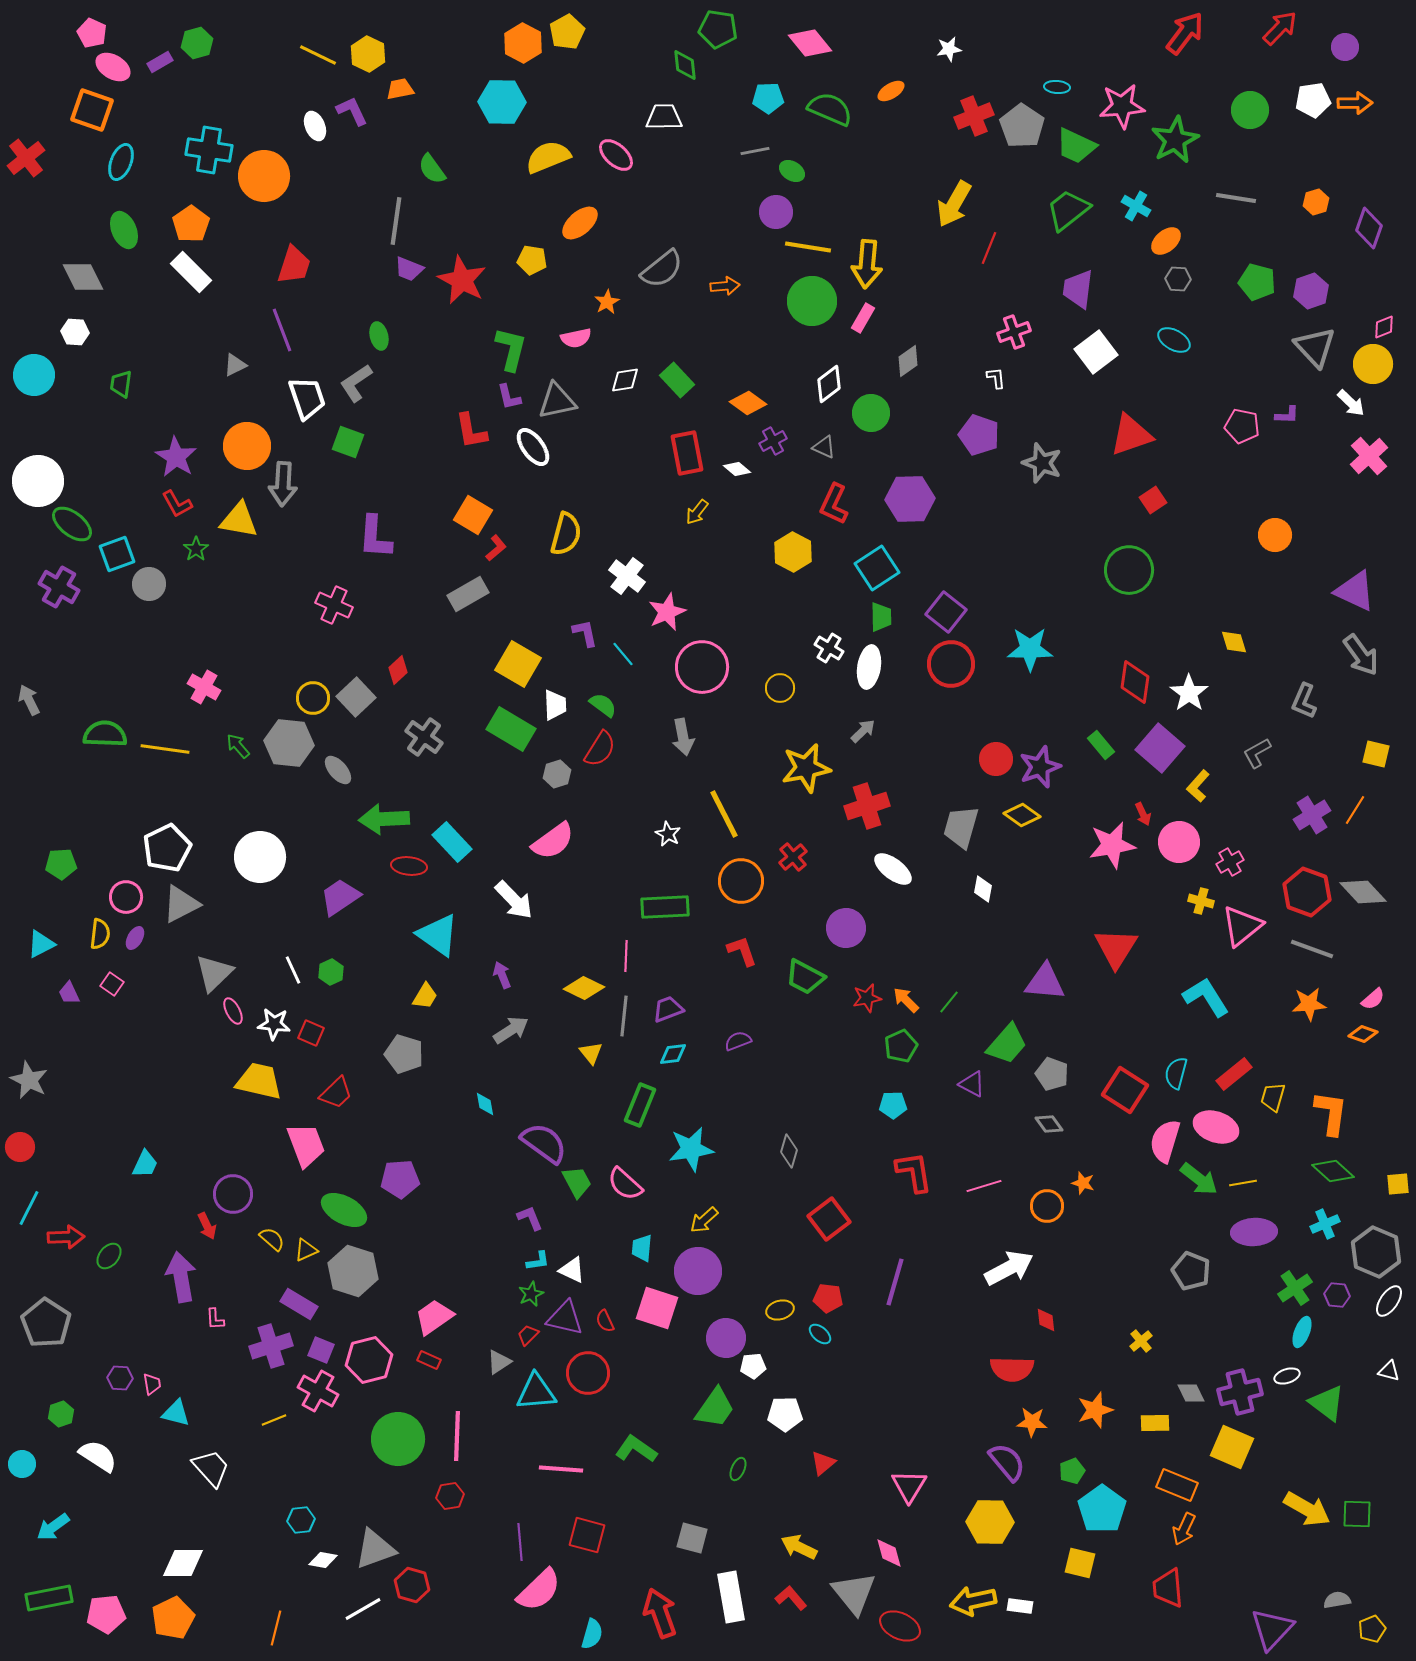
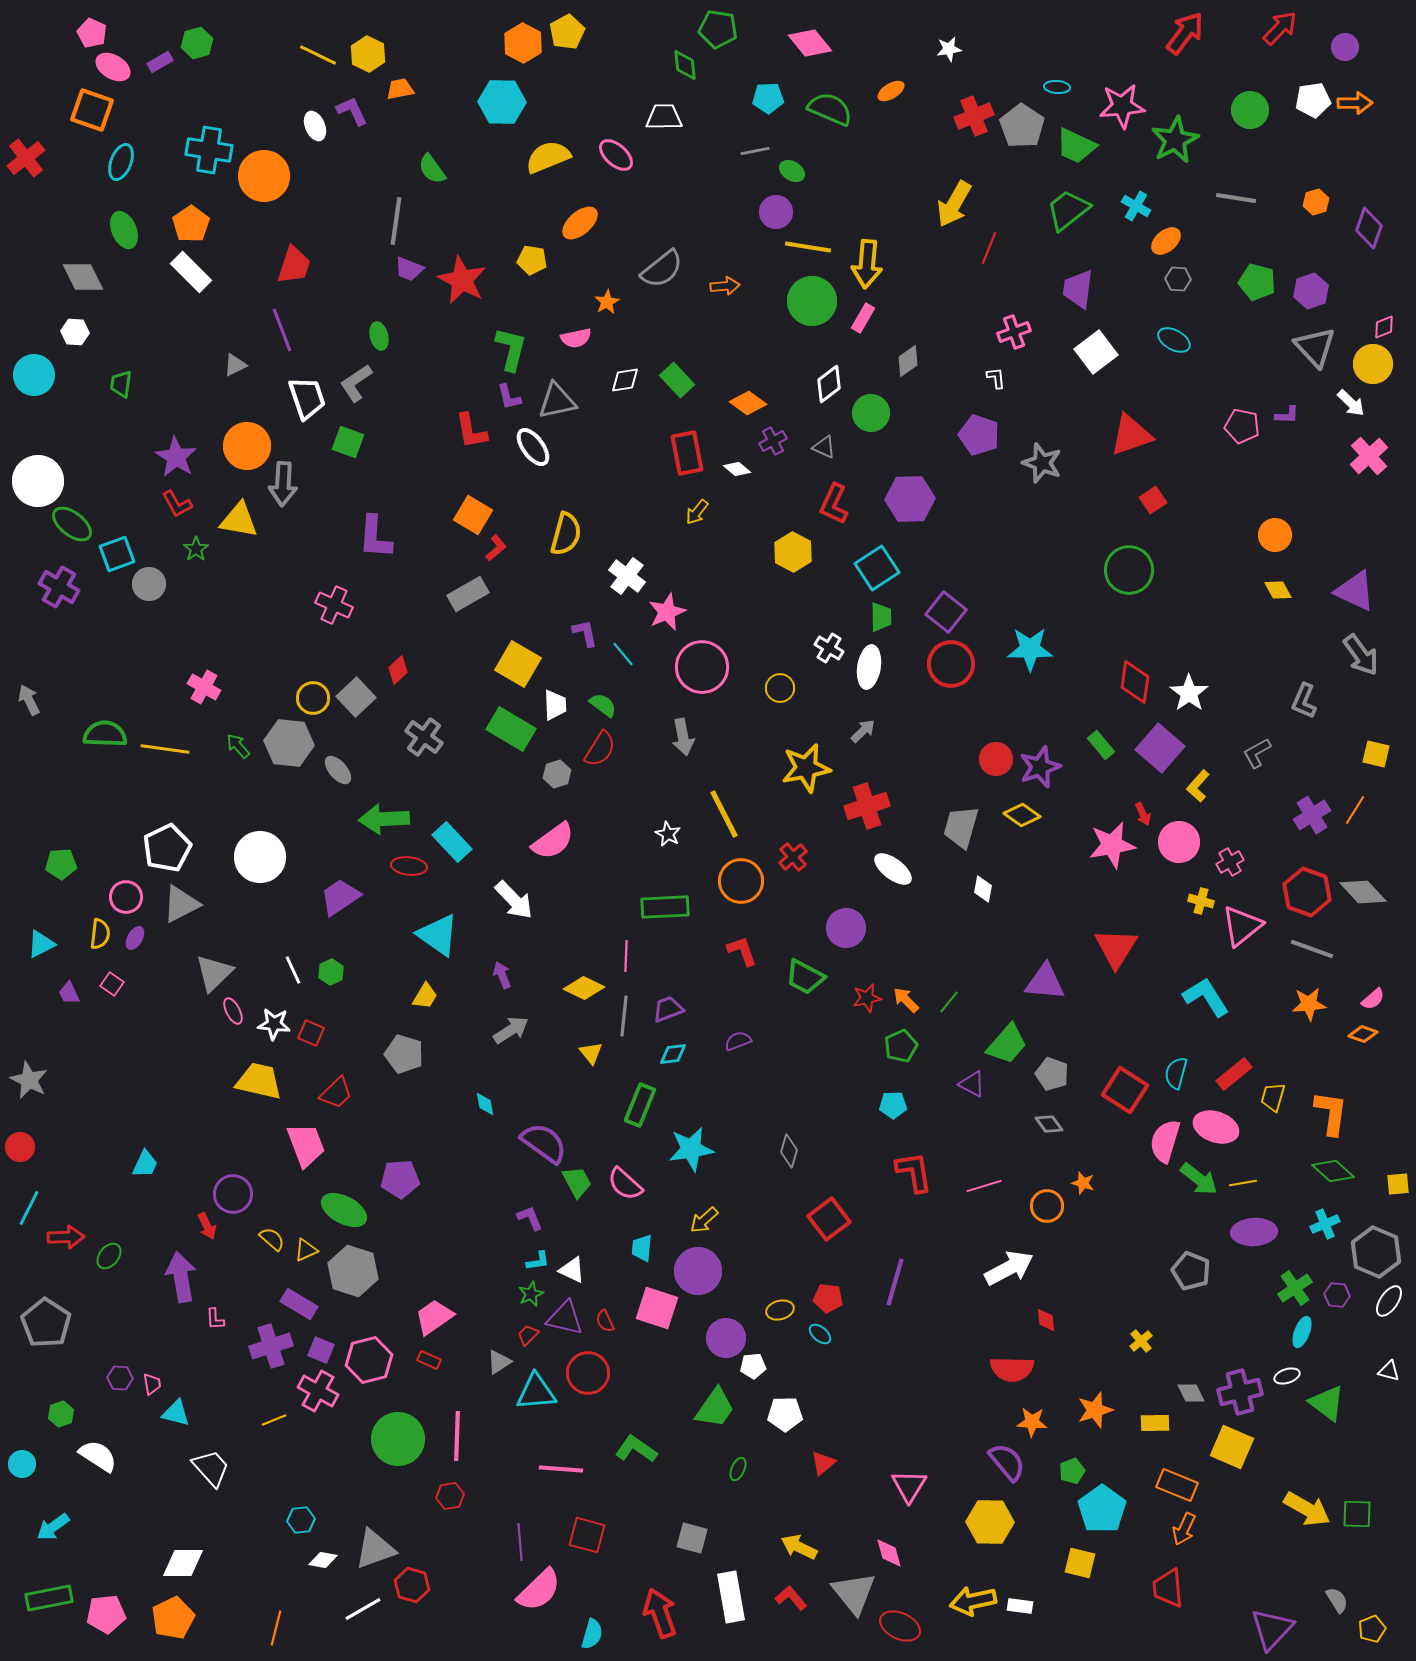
yellow diamond at (1234, 642): moved 44 px right, 52 px up; rotated 12 degrees counterclockwise
gray semicircle at (1337, 1600): rotated 68 degrees clockwise
